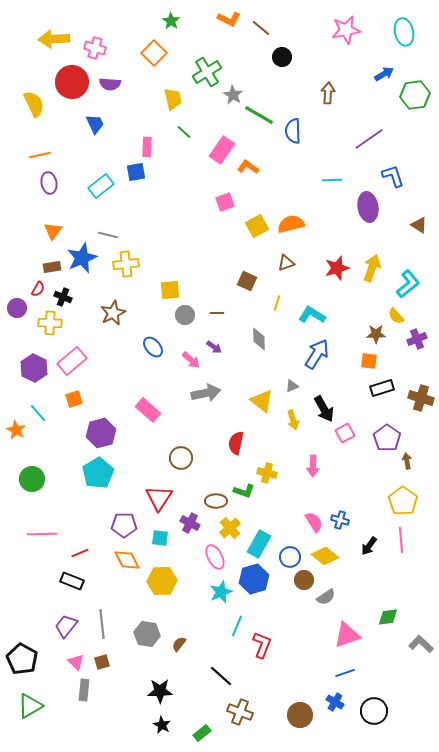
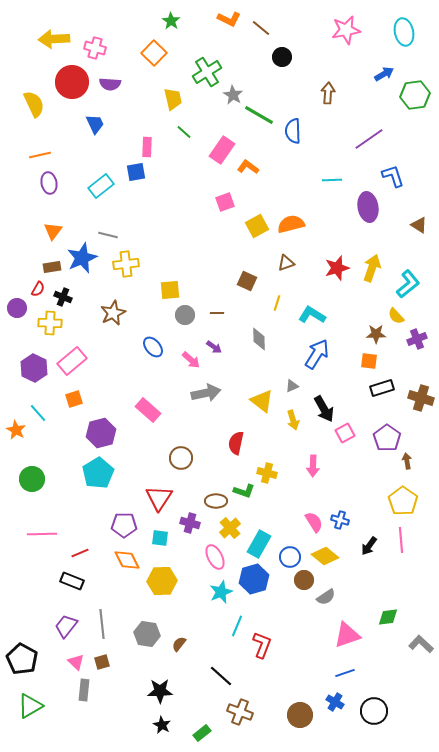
purple cross at (190, 523): rotated 12 degrees counterclockwise
